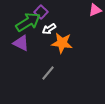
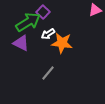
purple square: moved 2 px right
white arrow: moved 1 px left, 5 px down
